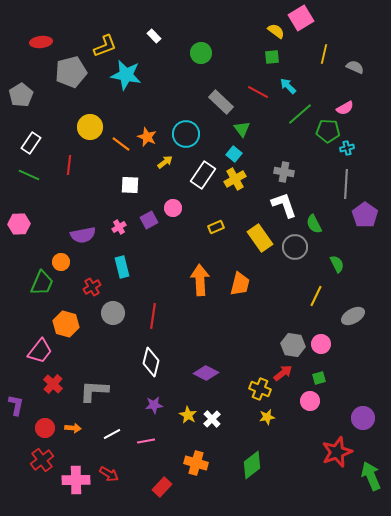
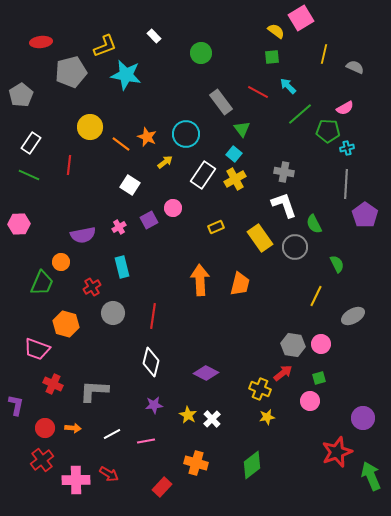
gray rectangle at (221, 102): rotated 10 degrees clockwise
white square at (130, 185): rotated 30 degrees clockwise
pink trapezoid at (40, 351): moved 3 px left, 2 px up; rotated 72 degrees clockwise
red cross at (53, 384): rotated 18 degrees counterclockwise
